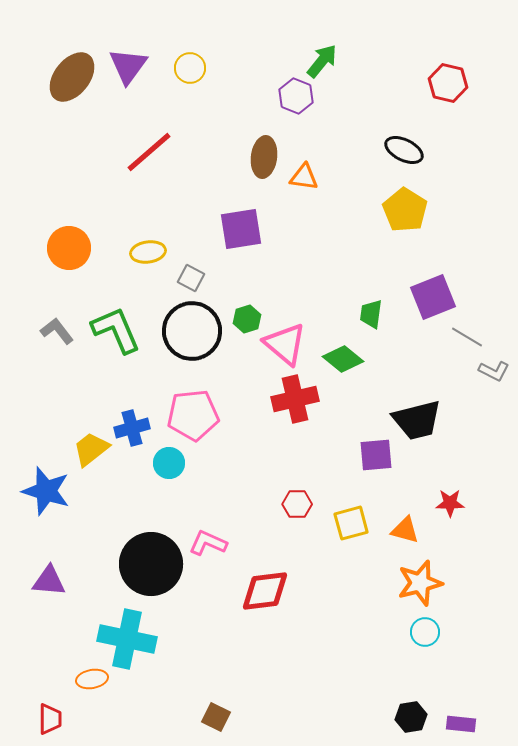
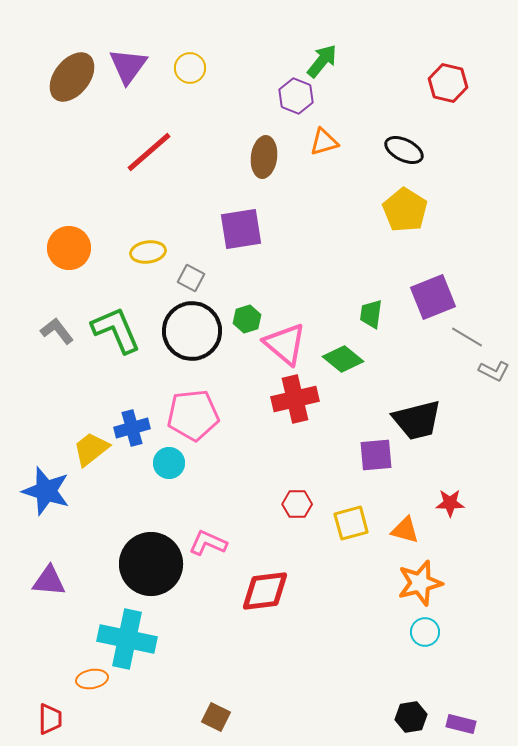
orange triangle at (304, 177): moved 20 px right, 35 px up; rotated 24 degrees counterclockwise
purple rectangle at (461, 724): rotated 8 degrees clockwise
